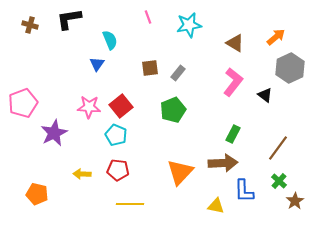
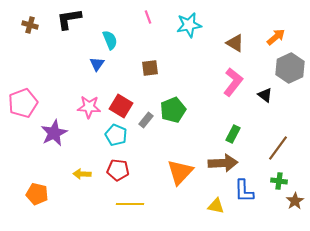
gray rectangle: moved 32 px left, 47 px down
red square: rotated 20 degrees counterclockwise
green cross: rotated 35 degrees counterclockwise
